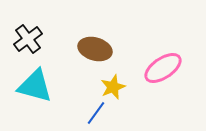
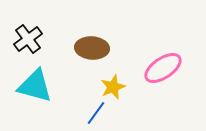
brown ellipse: moved 3 px left, 1 px up; rotated 12 degrees counterclockwise
